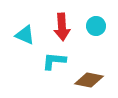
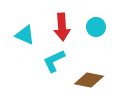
cyan circle: moved 1 px down
cyan L-shape: rotated 30 degrees counterclockwise
